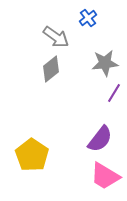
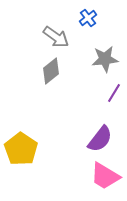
gray star: moved 4 px up
gray diamond: moved 2 px down
yellow pentagon: moved 11 px left, 6 px up
